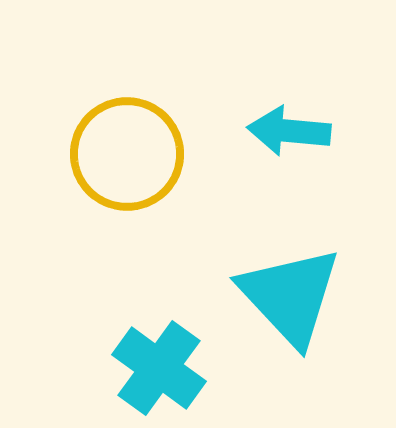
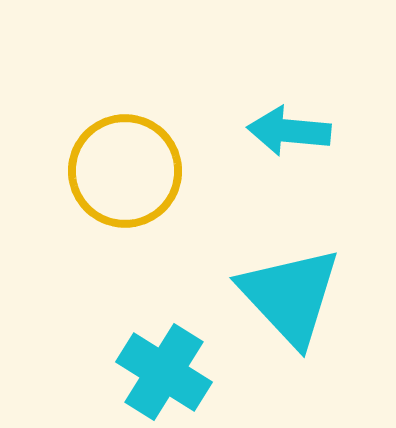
yellow circle: moved 2 px left, 17 px down
cyan cross: moved 5 px right, 4 px down; rotated 4 degrees counterclockwise
